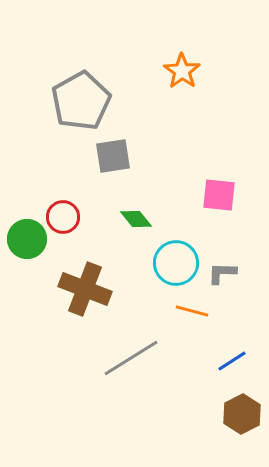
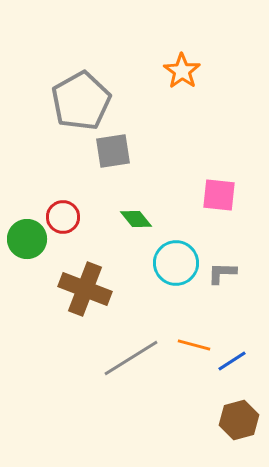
gray square: moved 5 px up
orange line: moved 2 px right, 34 px down
brown hexagon: moved 3 px left, 6 px down; rotated 12 degrees clockwise
